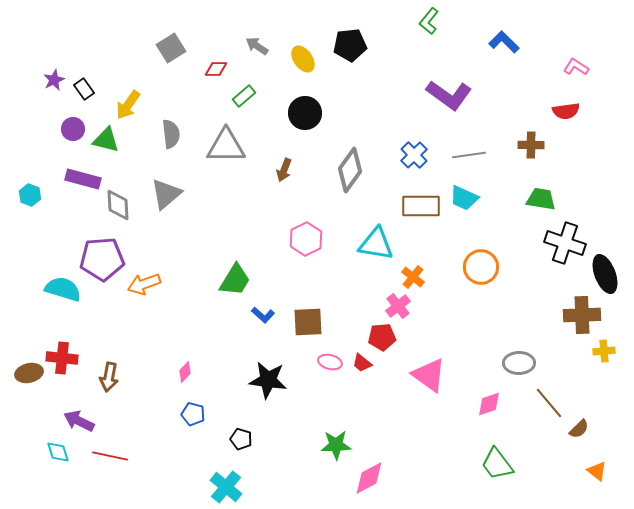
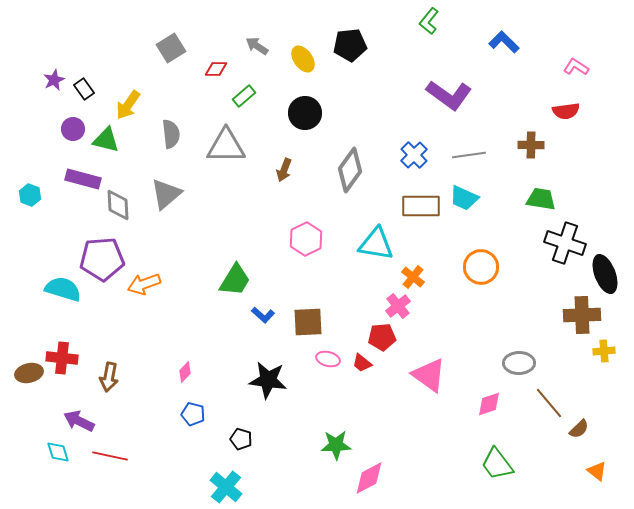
pink ellipse at (330, 362): moved 2 px left, 3 px up
